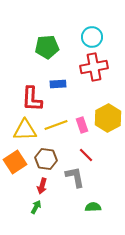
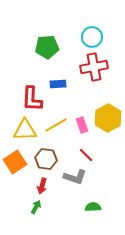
yellow line: rotated 10 degrees counterclockwise
gray L-shape: rotated 120 degrees clockwise
